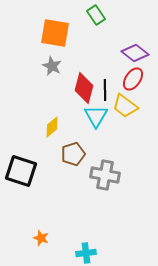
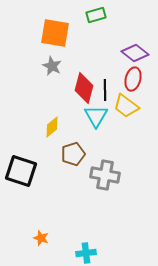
green rectangle: rotated 72 degrees counterclockwise
red ellipse: rotated 20 degrees counterclockwise
yellow trapezoid: moved 1 px right
